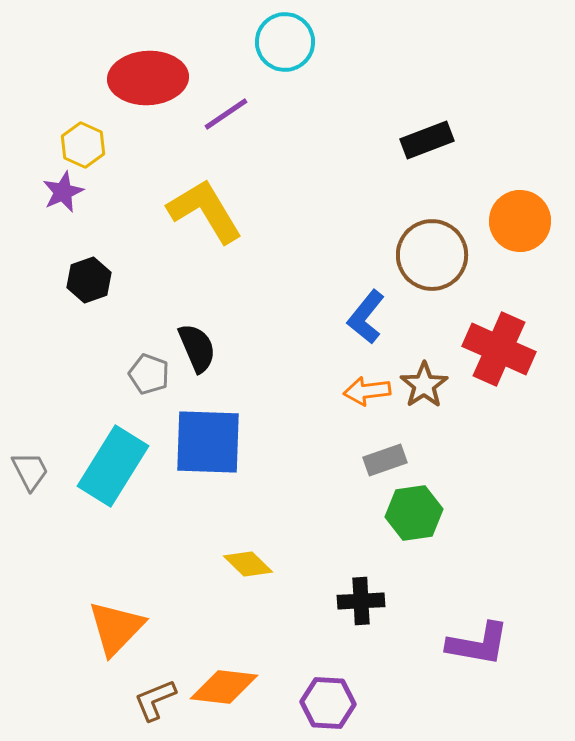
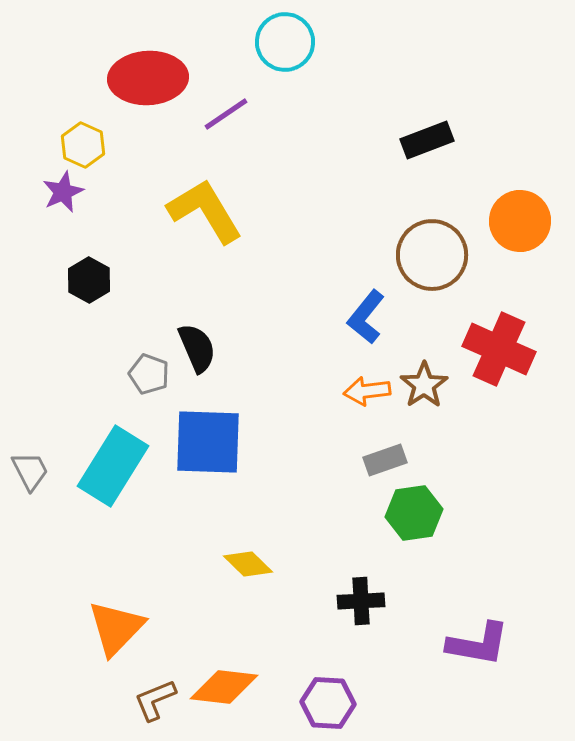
black hexagon: rotated 12 degrees counterclockwise
